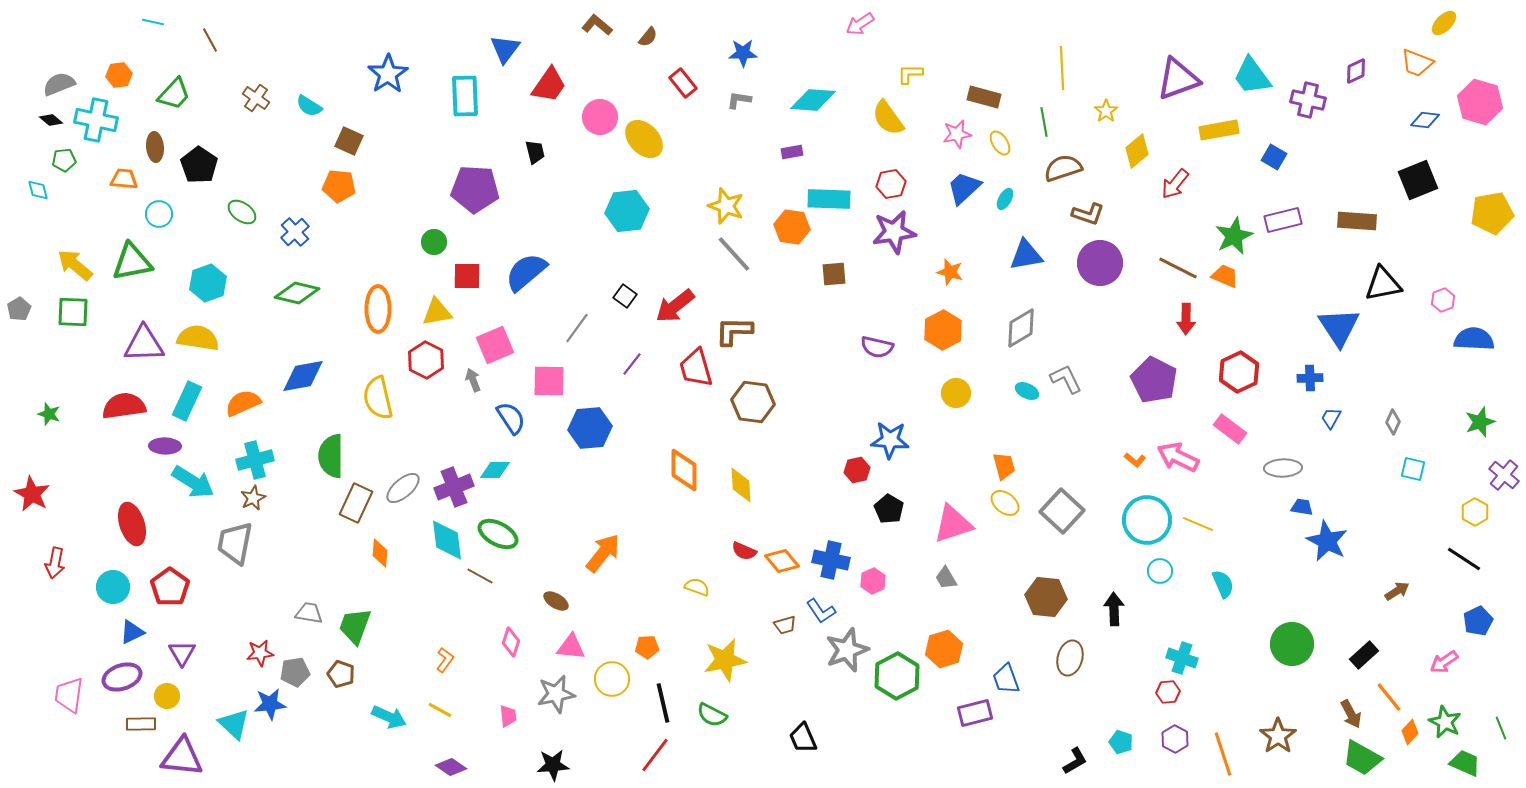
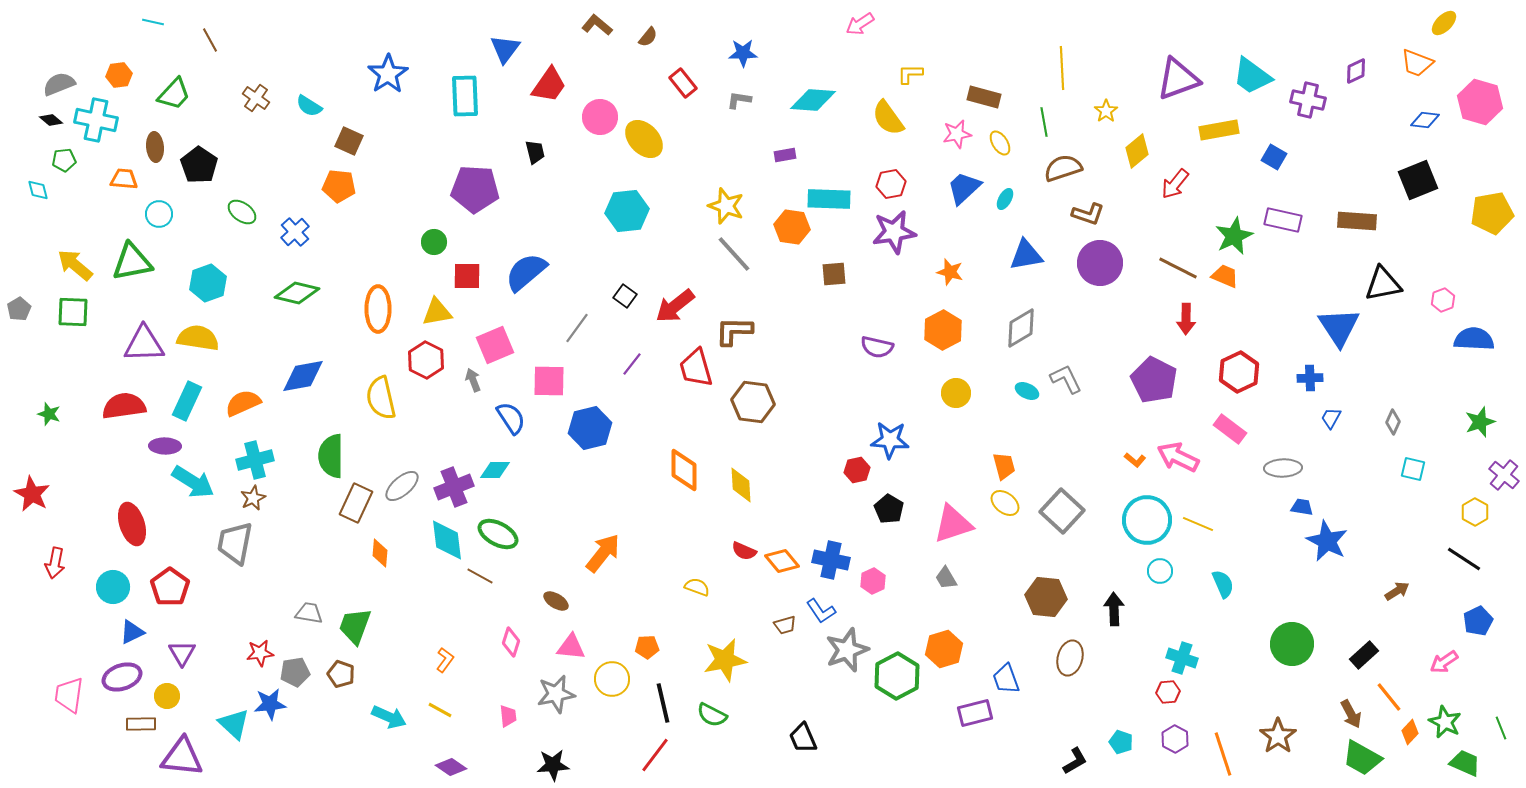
cyan trapezoid at (1252, 76): rotated 18 degrees counterclockwise
purple rectangle at (792, 152): moved 7 px left, 3 px down
purple rectangle at (1283, 220): rotated 27 degrees clockwise
yellow semicircle at (378, 398): moved 3 px right
blue hexagon at (590, 428): rotated 9 degrees counterclockwise
gray ellipse at (403, 488): moved 1 px left, 2 px up
